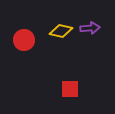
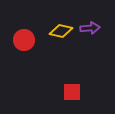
red square: moved 2 px right, 3 px down
